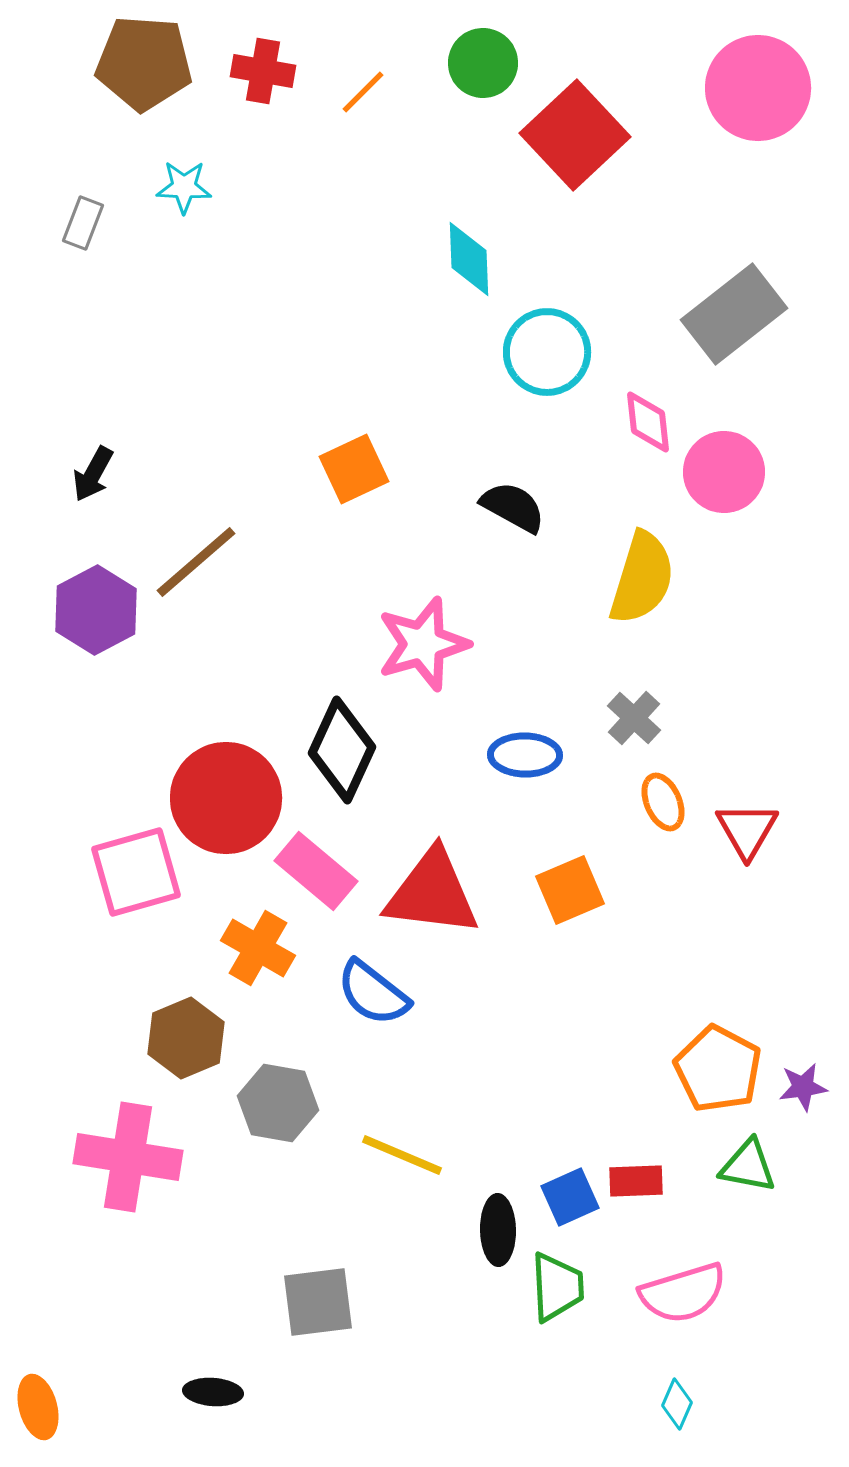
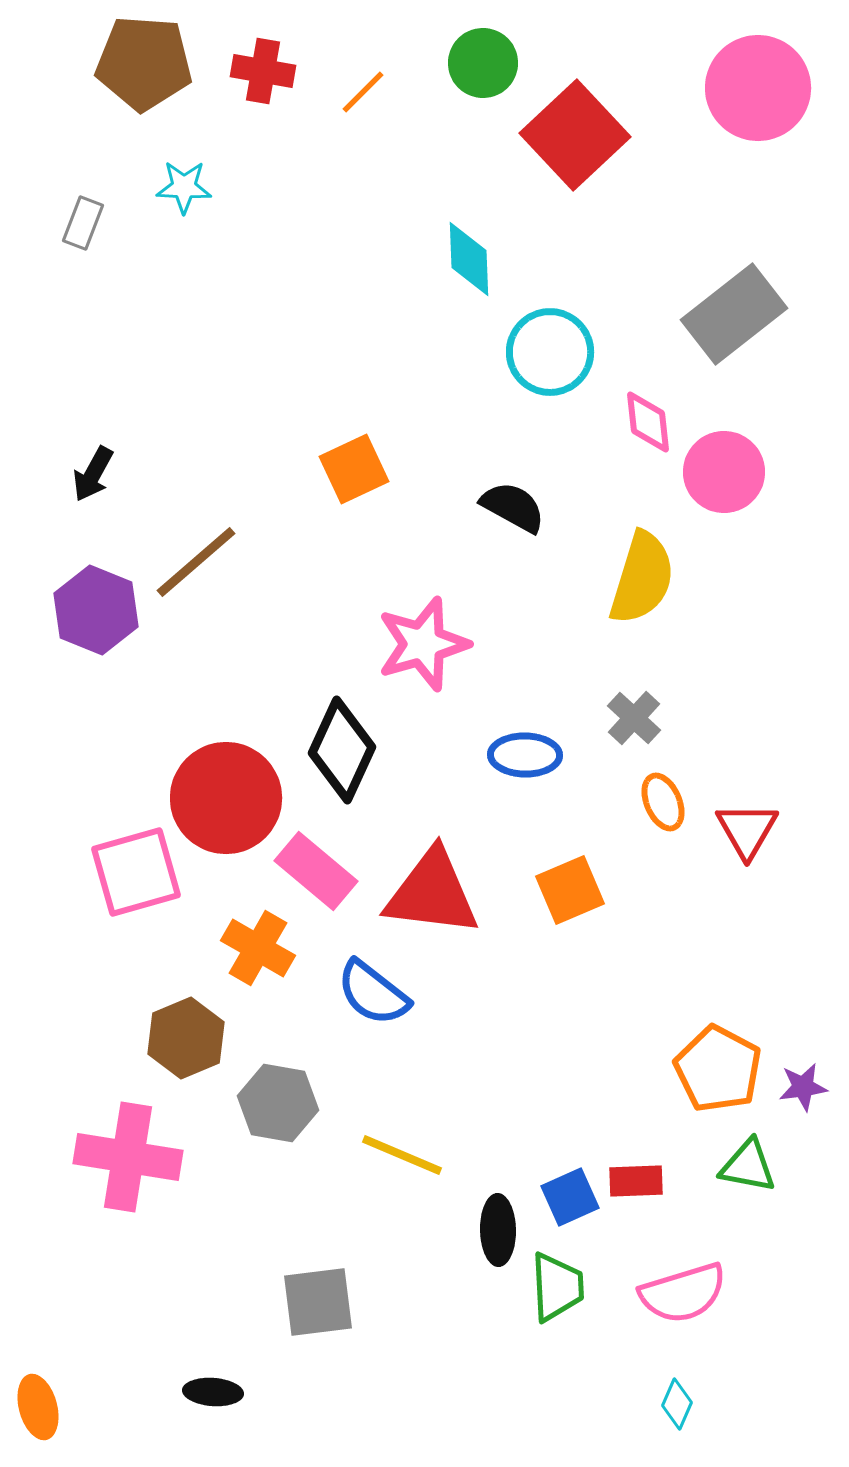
cyan circle at (547, 352): moved 3 px right
purple hexagon at (96, 610): rotated 10 degrees counterclockwise
